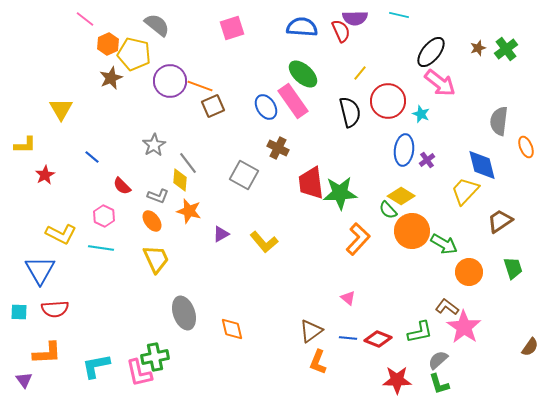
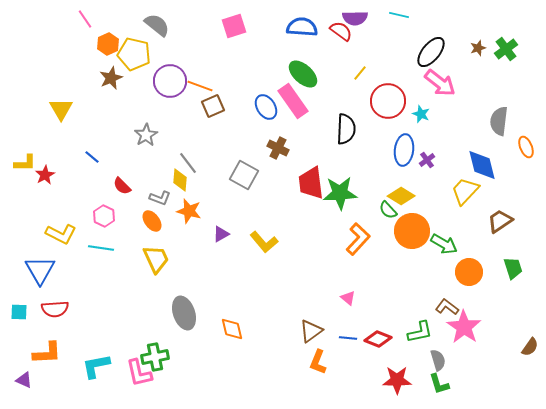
pink line at (85, 19): rotated 18 degrees clockwise
pink square at (232, 28): moved 2 px right, 2 px up
red semicircle at (341, 31): rotated 30 degrees counterclockwise
black semicircle at (350, 112): moved 4 px left, 17 px down; rotated 16 degrees clockwise
yellow L-shape at (25, 145): moved 18 px down
gray star at (154, 145): moved 8 px left, 10 px up
gray L-shape at (158, 196): moved 2 px right, 2 px down
gray semicircle at (438, 360): rotated 115 degrees clockwise
purple triangle at (24, 380): rotated 30 degrees counterclockwise
